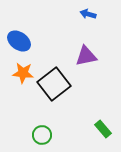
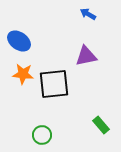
blue arrow: rotated 14 degrees clockwise
orange star: moved 1 px down
black square: rotated 32 degrees clockwise
green rectangle: moved 2 px left, 4 px up
